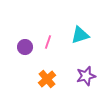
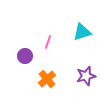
cyan triangle: moved 2 px right, 3 px up
purple circle: moved 9 px down
